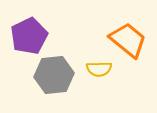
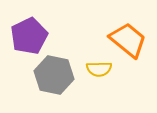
gray hexagon: rotated 18 degrees clockwise
